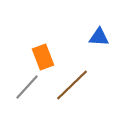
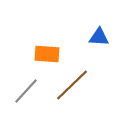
orange rectangle: moved 4 px right, 3 px up; rotated 65 degrees counterclockwise
gray line: moved 1 px left, 4 px down
